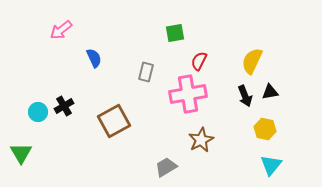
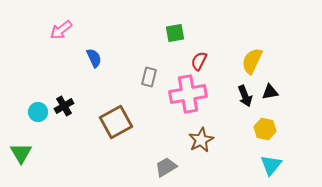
gray rectangle: moved 3 px right, 5 px down
brown square: moved 2 px right, 1 px down
